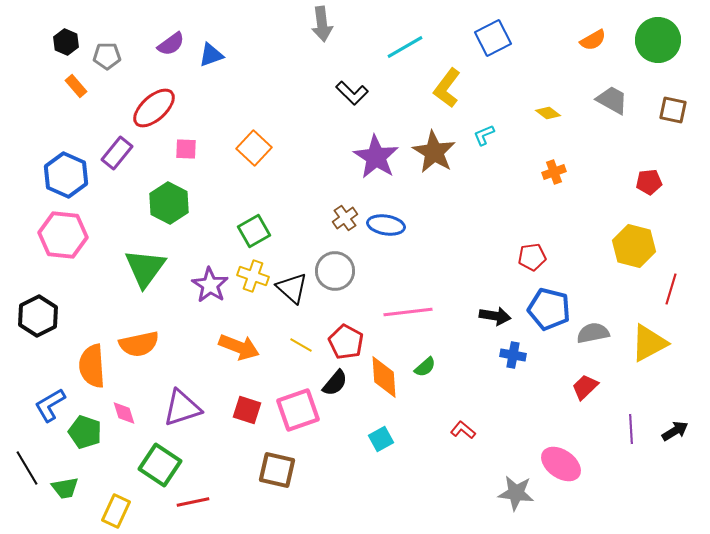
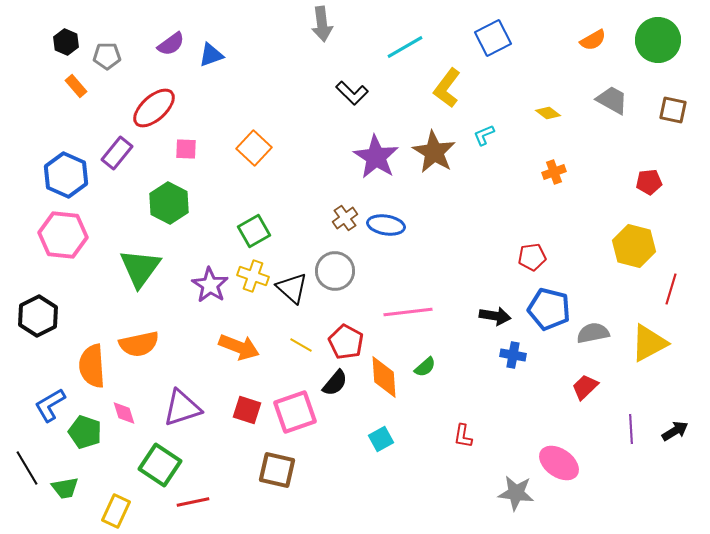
green triangle at (145, 268): moved 5 px left
pink square at (298, 410): moved 3 px left, 2 px down
red L-shape at (463, 430): moved 6 px down; rotated 120 degrees counterclockwise
pink ellipse at (561, 464): moved 2 px left, 1 px up
